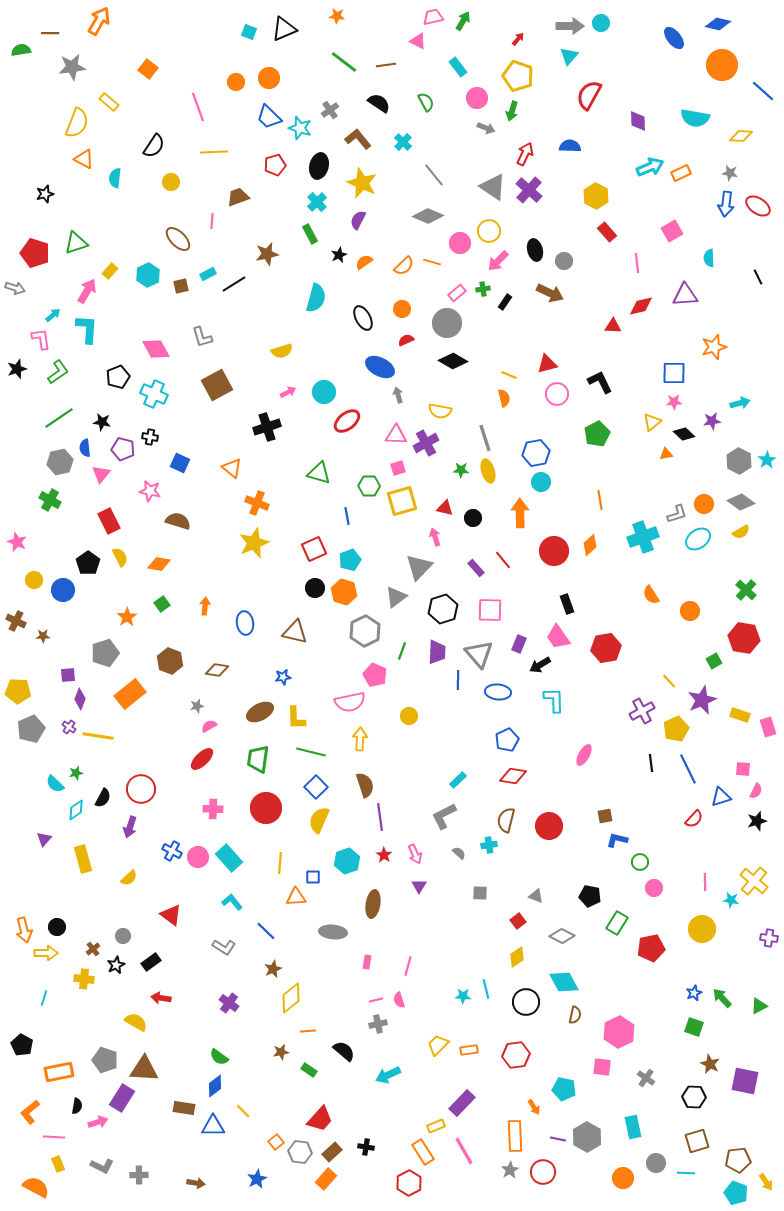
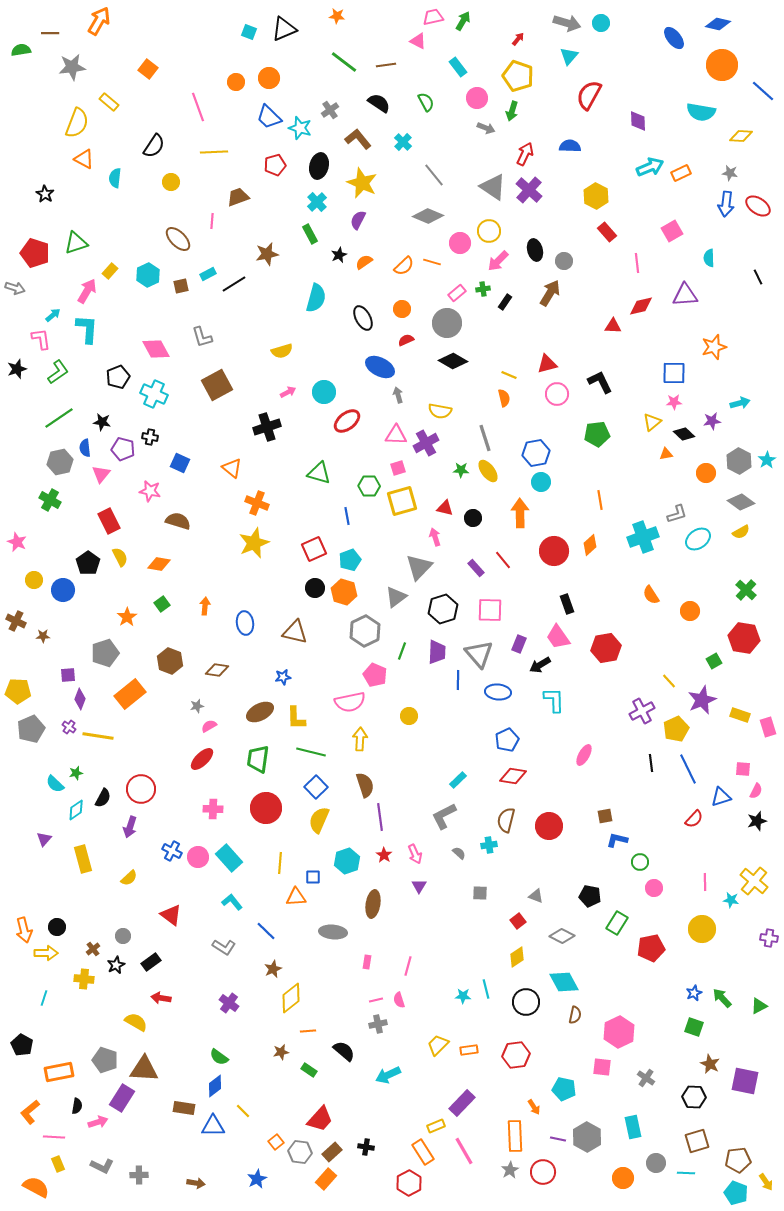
gray arrow at (570, 26): moved 3 px left, 3 px up; rotated 16 degrees clockwise
cyan semicircle at (695, 118): moved 6 px right, 6 px up
black star at (45, 194): rotated 24 degrees counterclockwise
brown arrow at (550, 293): rotated 84 degrees counterclockwise
green pentagon at (597, 434): rotated 20 degrees clockwise
yellow ellipse at (488, 471): rotated 20 degrees counterclockwise
orange circle at (704, 504): moved 2 px right, 31 px up
